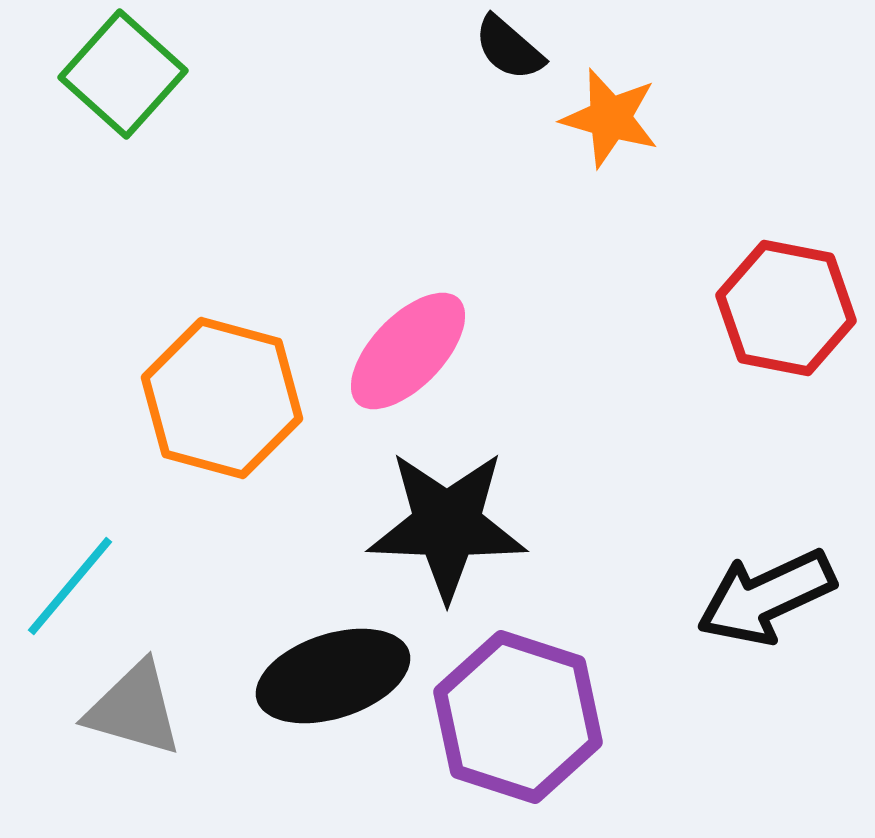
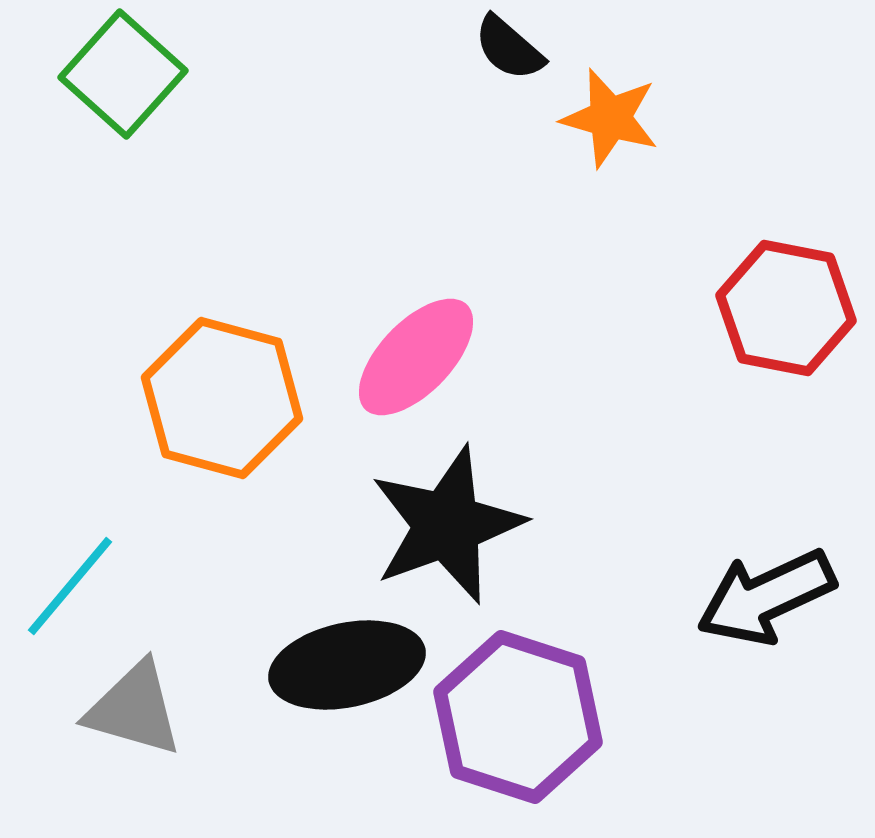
pink ellipse: moved 8 px right, 6 px down
black star: rotated 22 degrees counterclockwise
black ellipse: moved 14 px right, 11 px up; rotated 6 degrees clockwise
